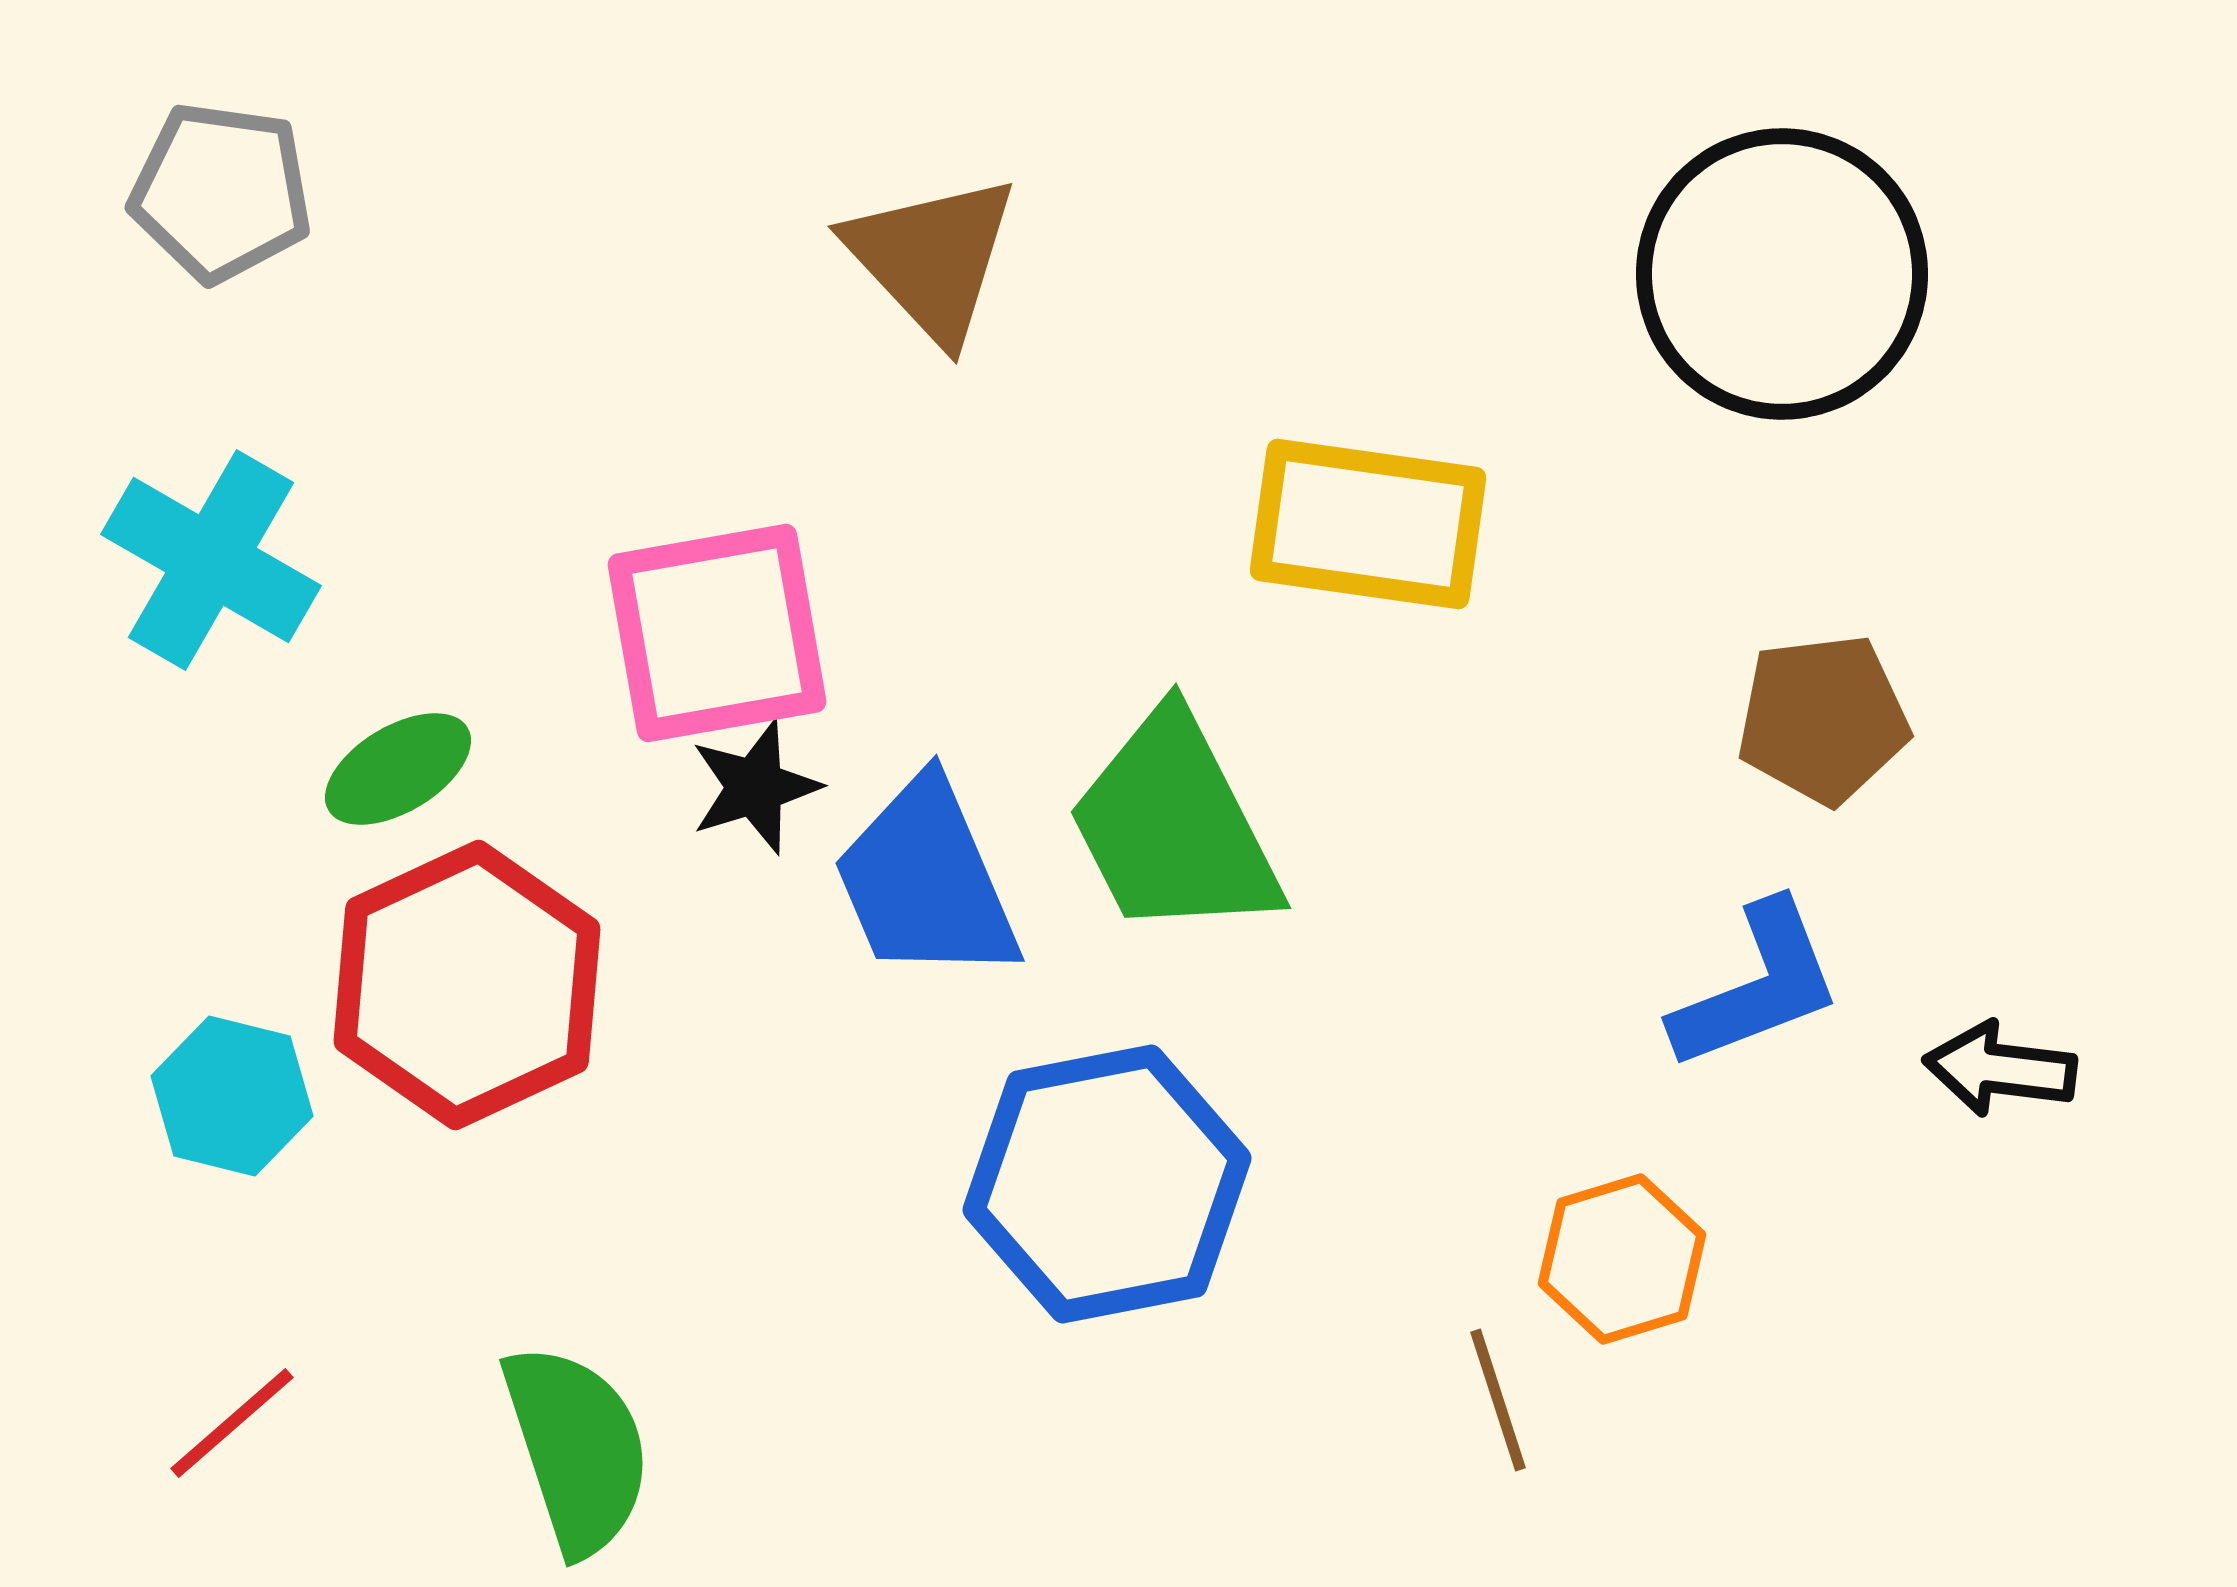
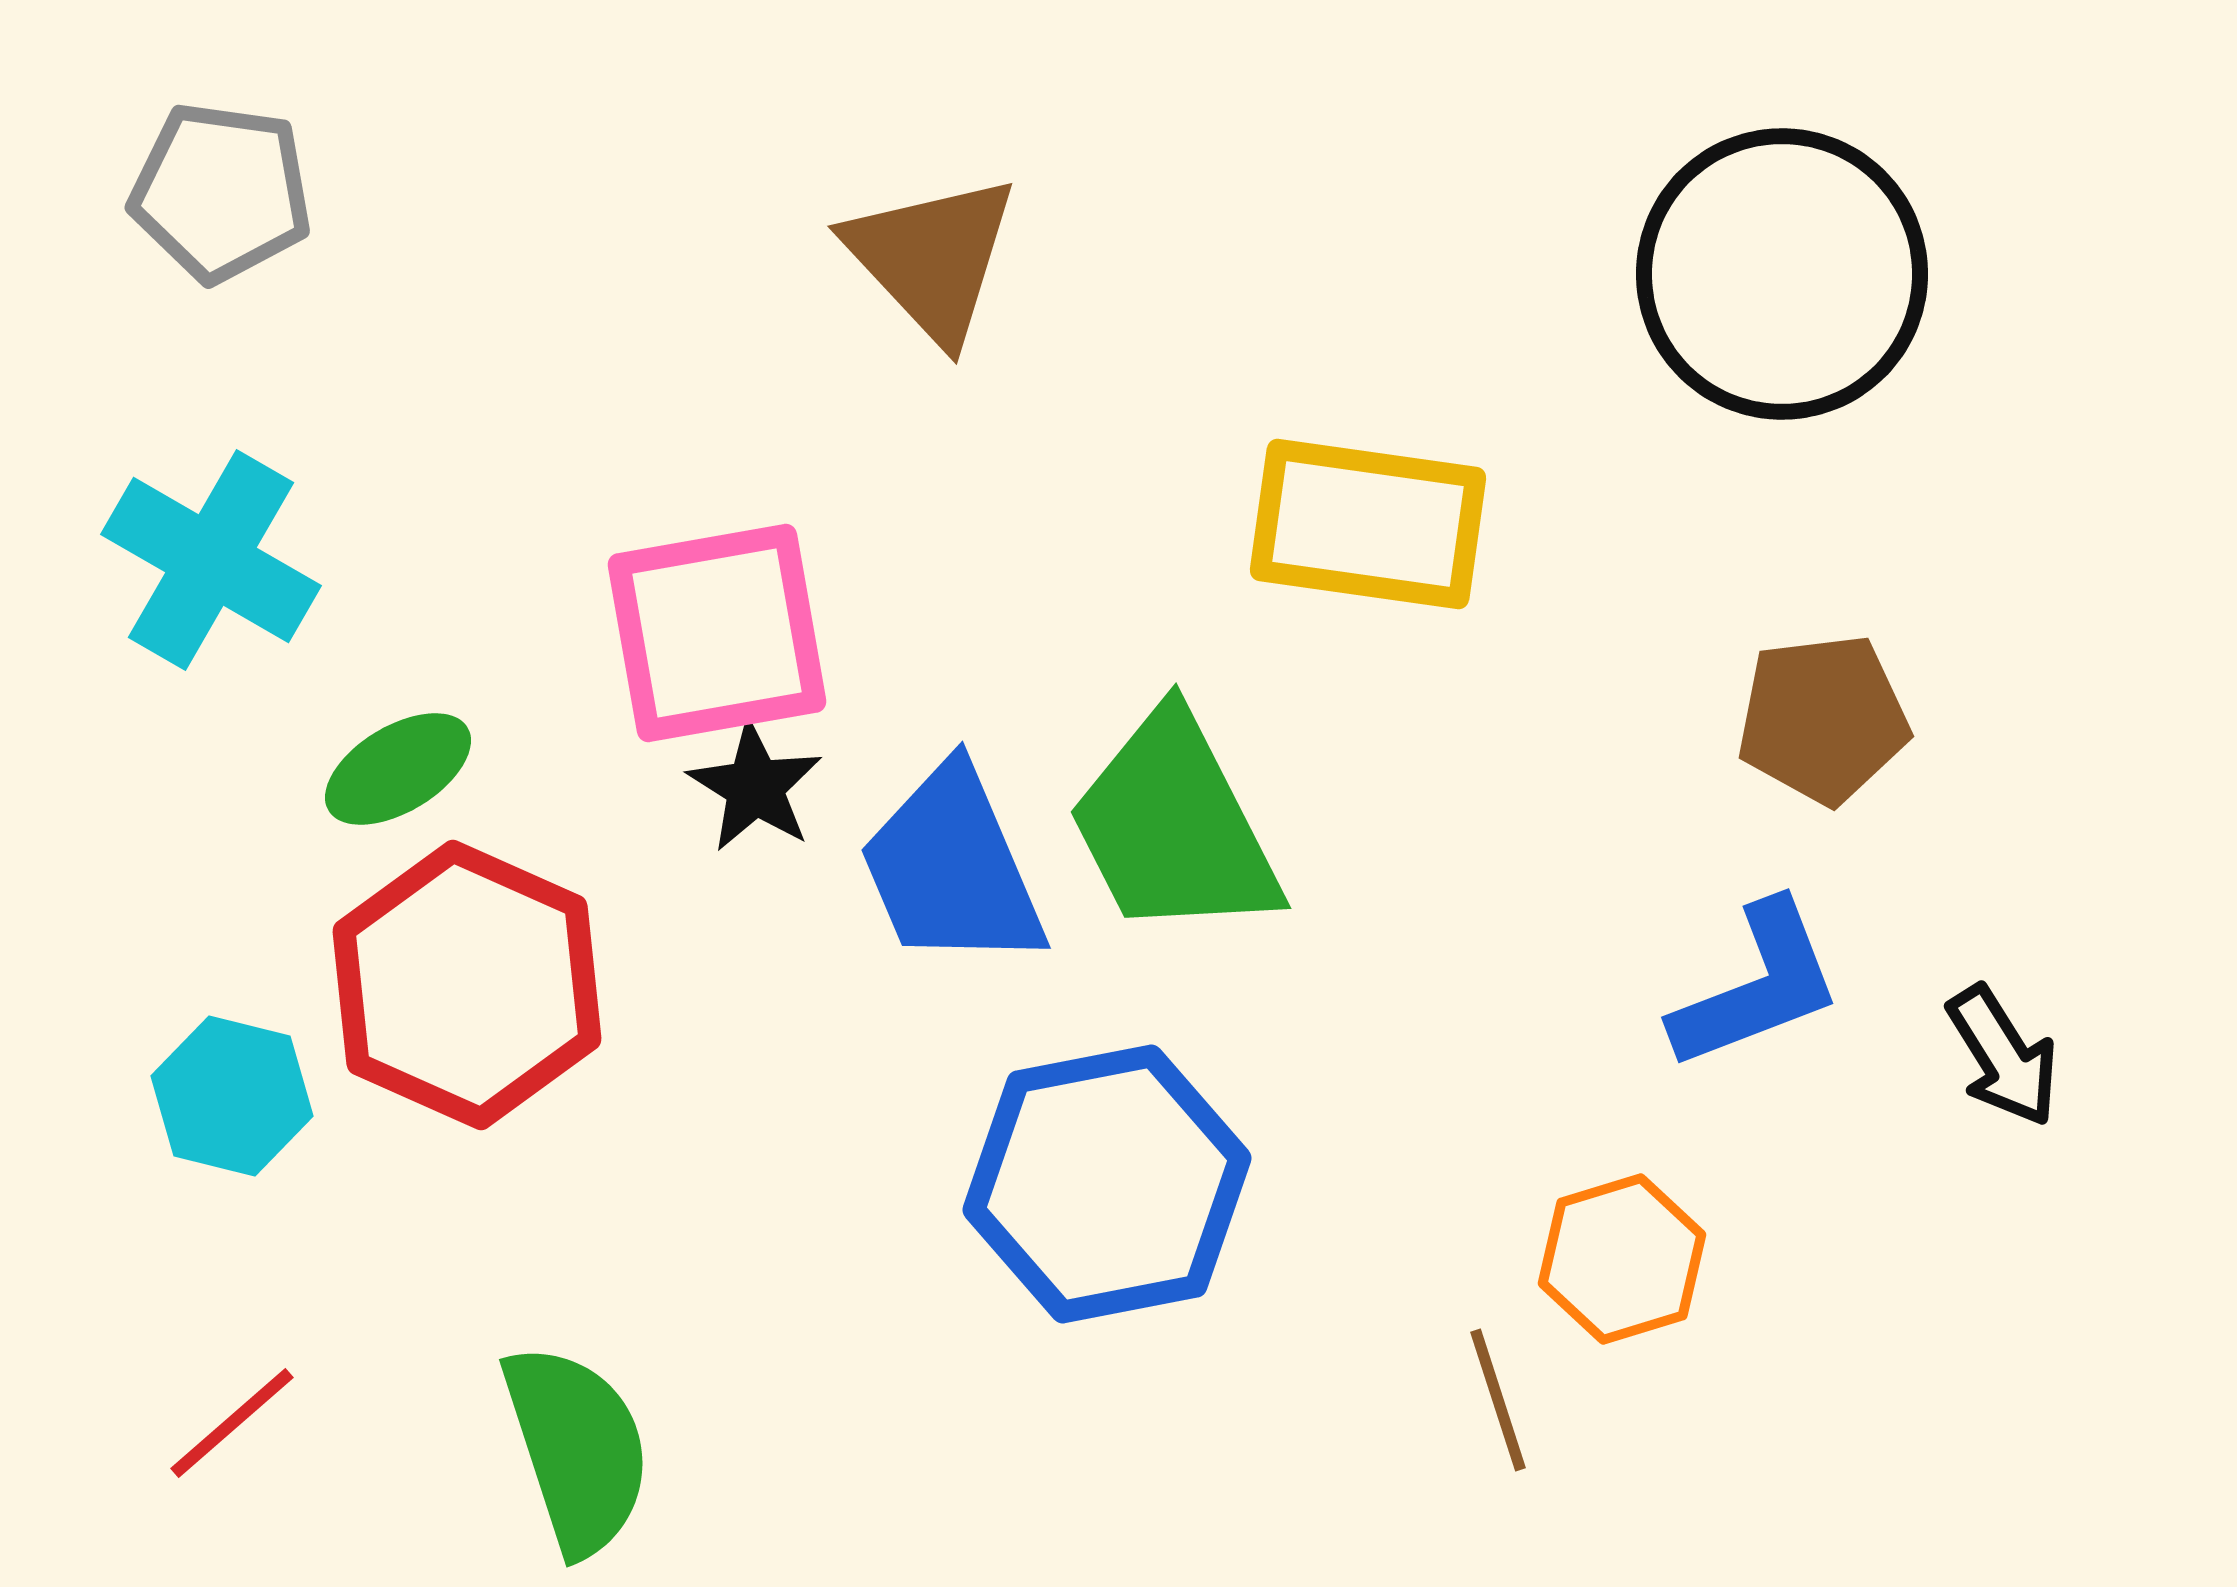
black star: rotated 23 degrees counterclockwise
blue trapezoid: moved 26 px right, 13 px up
red hexagon: rotated 11 degrees counterclockwise
black arrow: moved 3 px right, 13 px up; rotated 129 degrees counterclockwise
